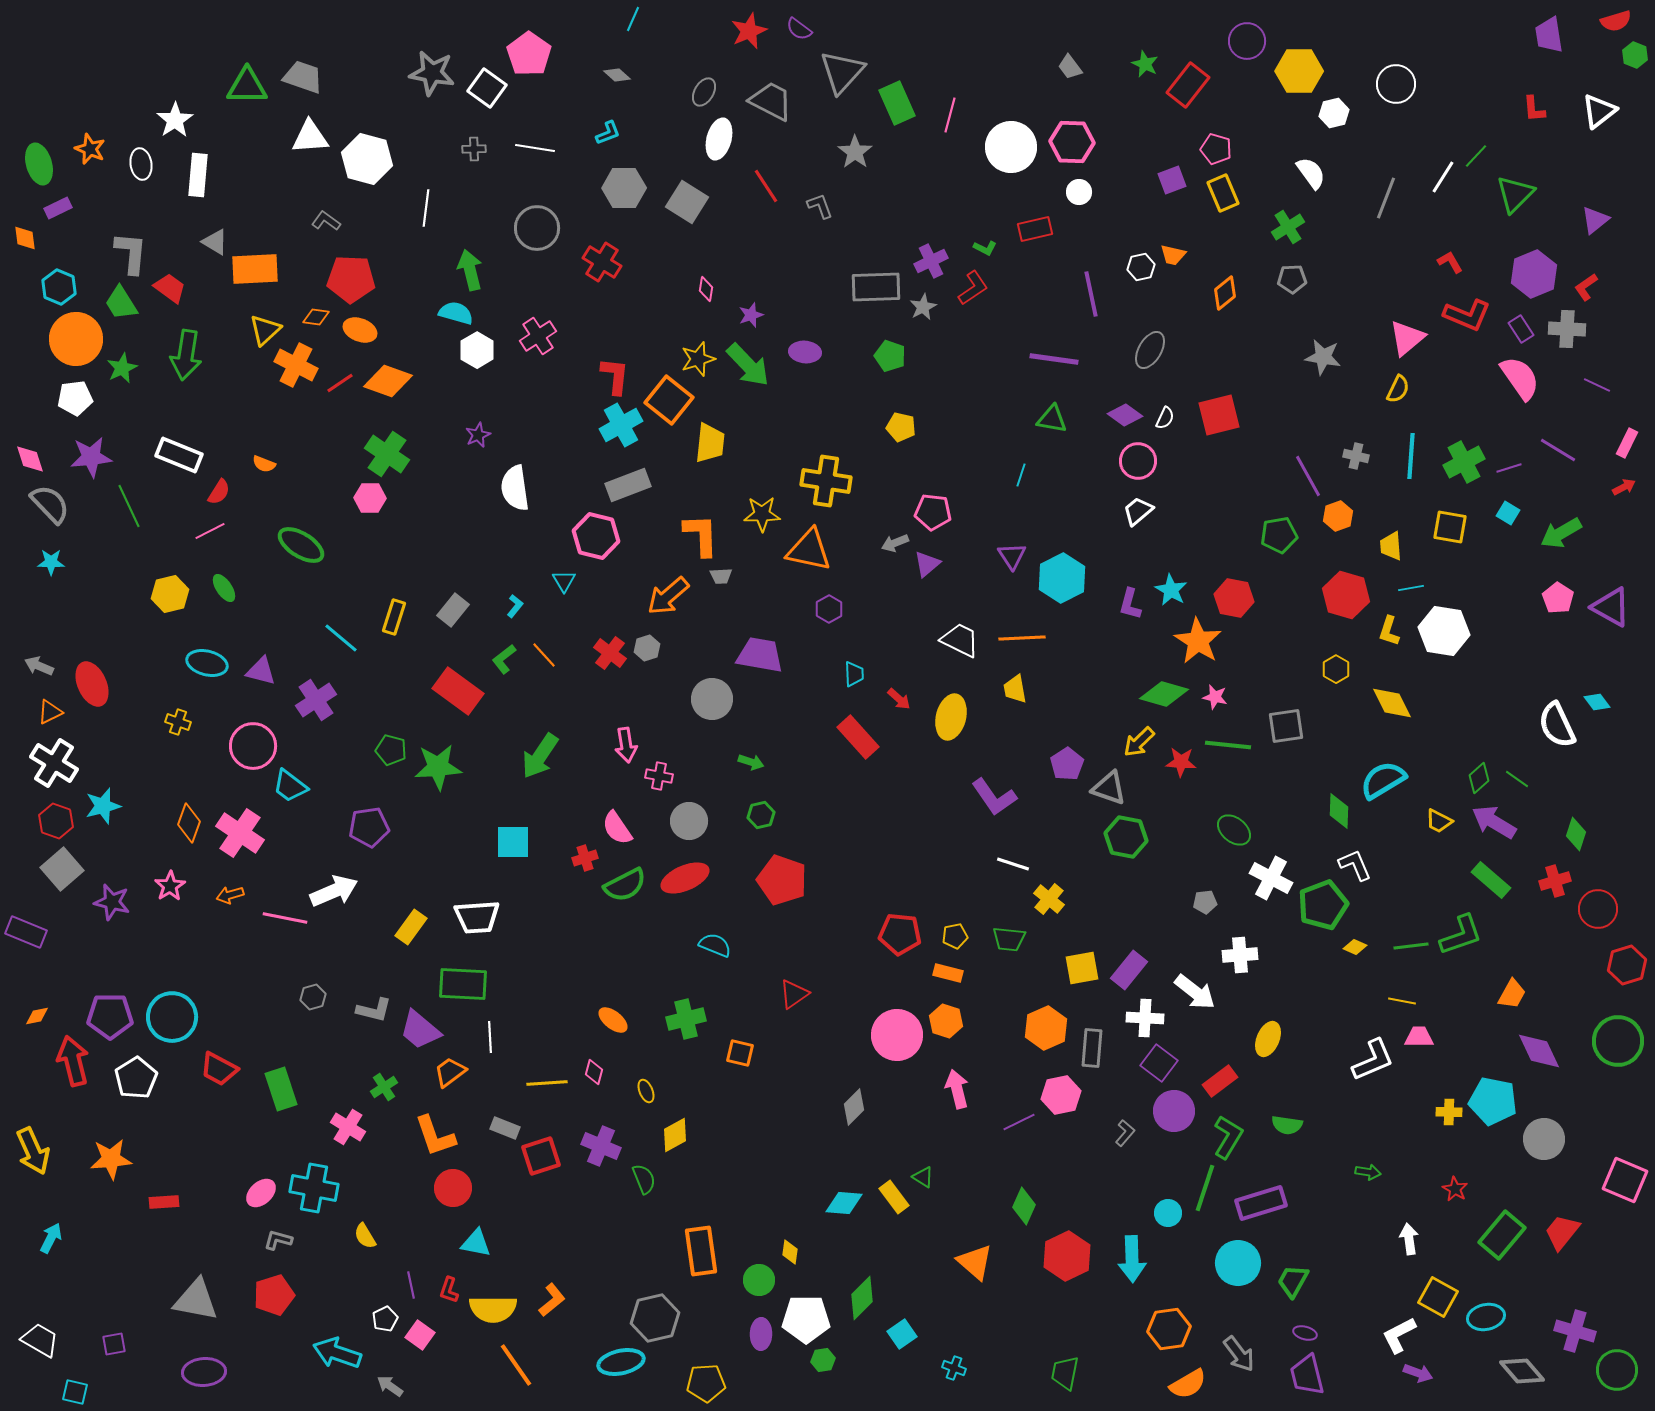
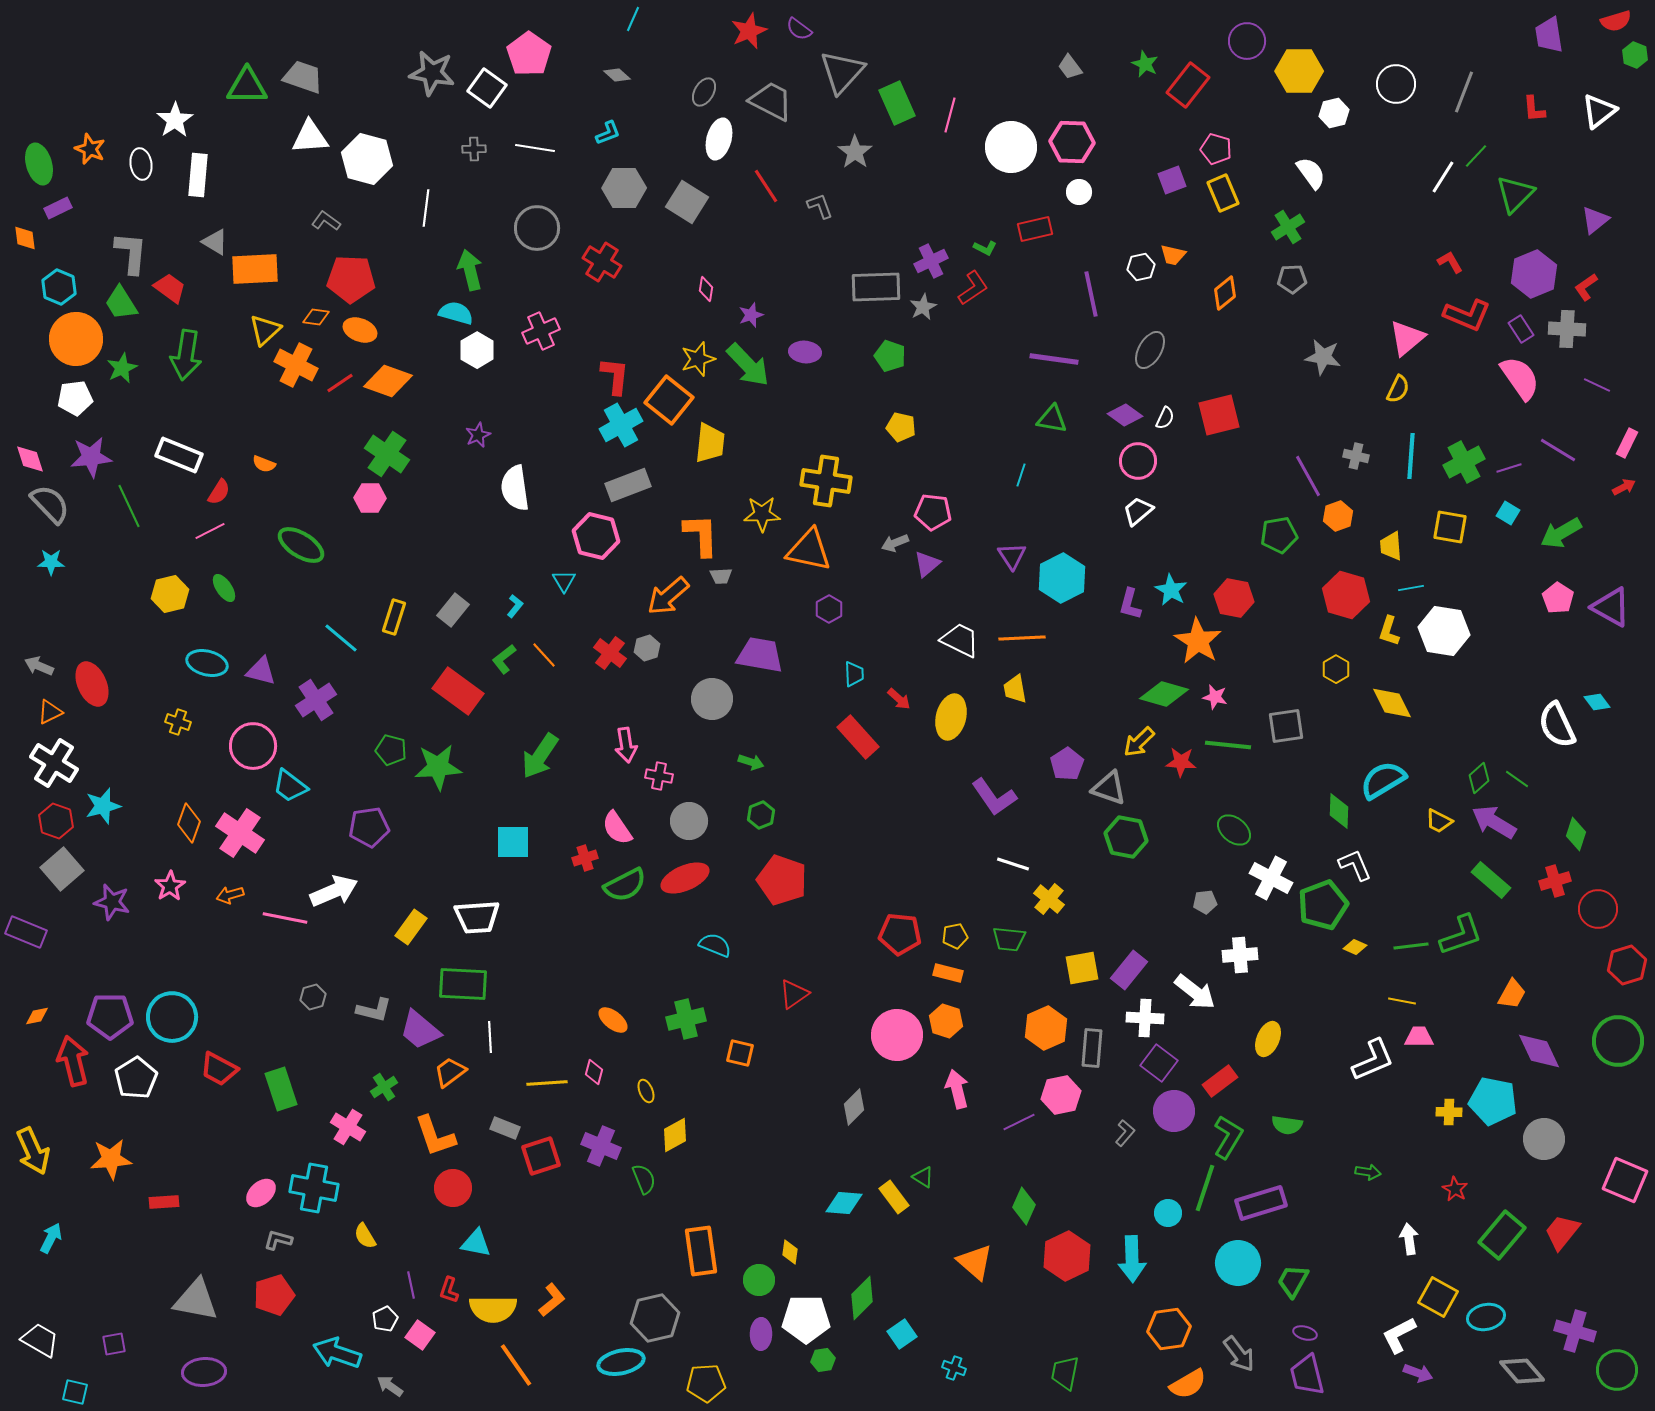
gray line at (1386, 198): moved 78 px right, 106 px up
pink cross at (538, 336): moved 3 px right, 5 px up; rotated 9 degrees clockwise
green hexagon at (761, 815): rotated 8 degrees counterclockwise
